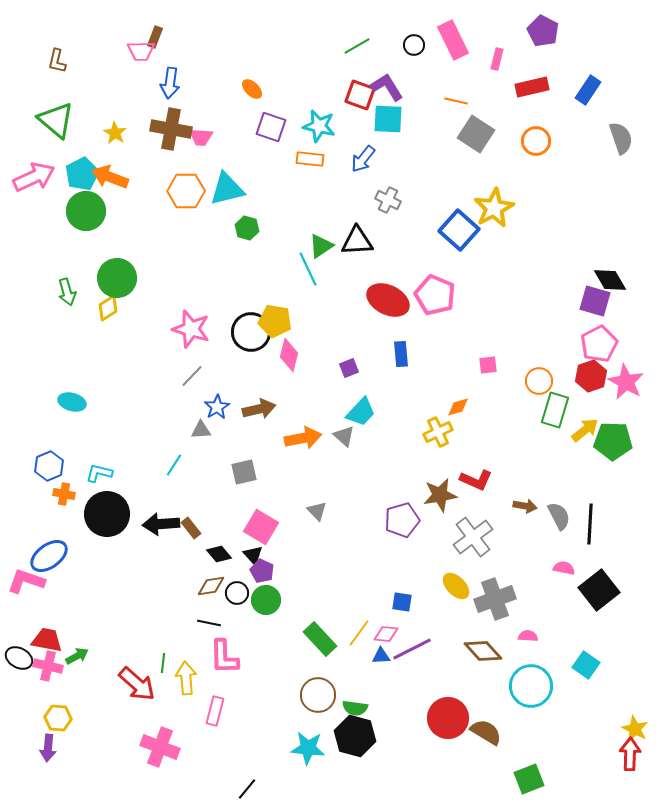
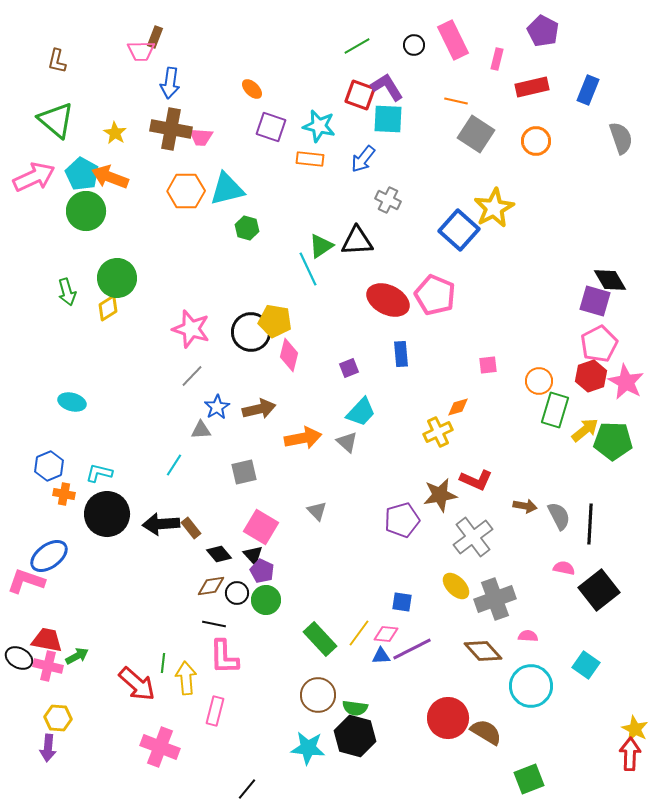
blue rectangle at (588, 90): rotated 12 degrees counterclockwise
cyan pentagon at (82, 174): rotated 16 degrees counterclockwise
gray triangle at (344, 436): moved 3 px right, 6 px down
black line at (209, 623): moved 5 px right, 1 px down
